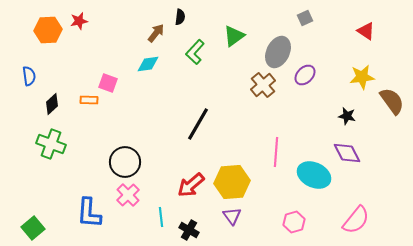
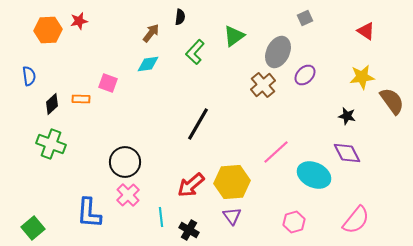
brown arrow: moved 5 px left
orange rectangle: moved 8 px left, 1 px up
pink line: rotated 44 degrees clockwise
